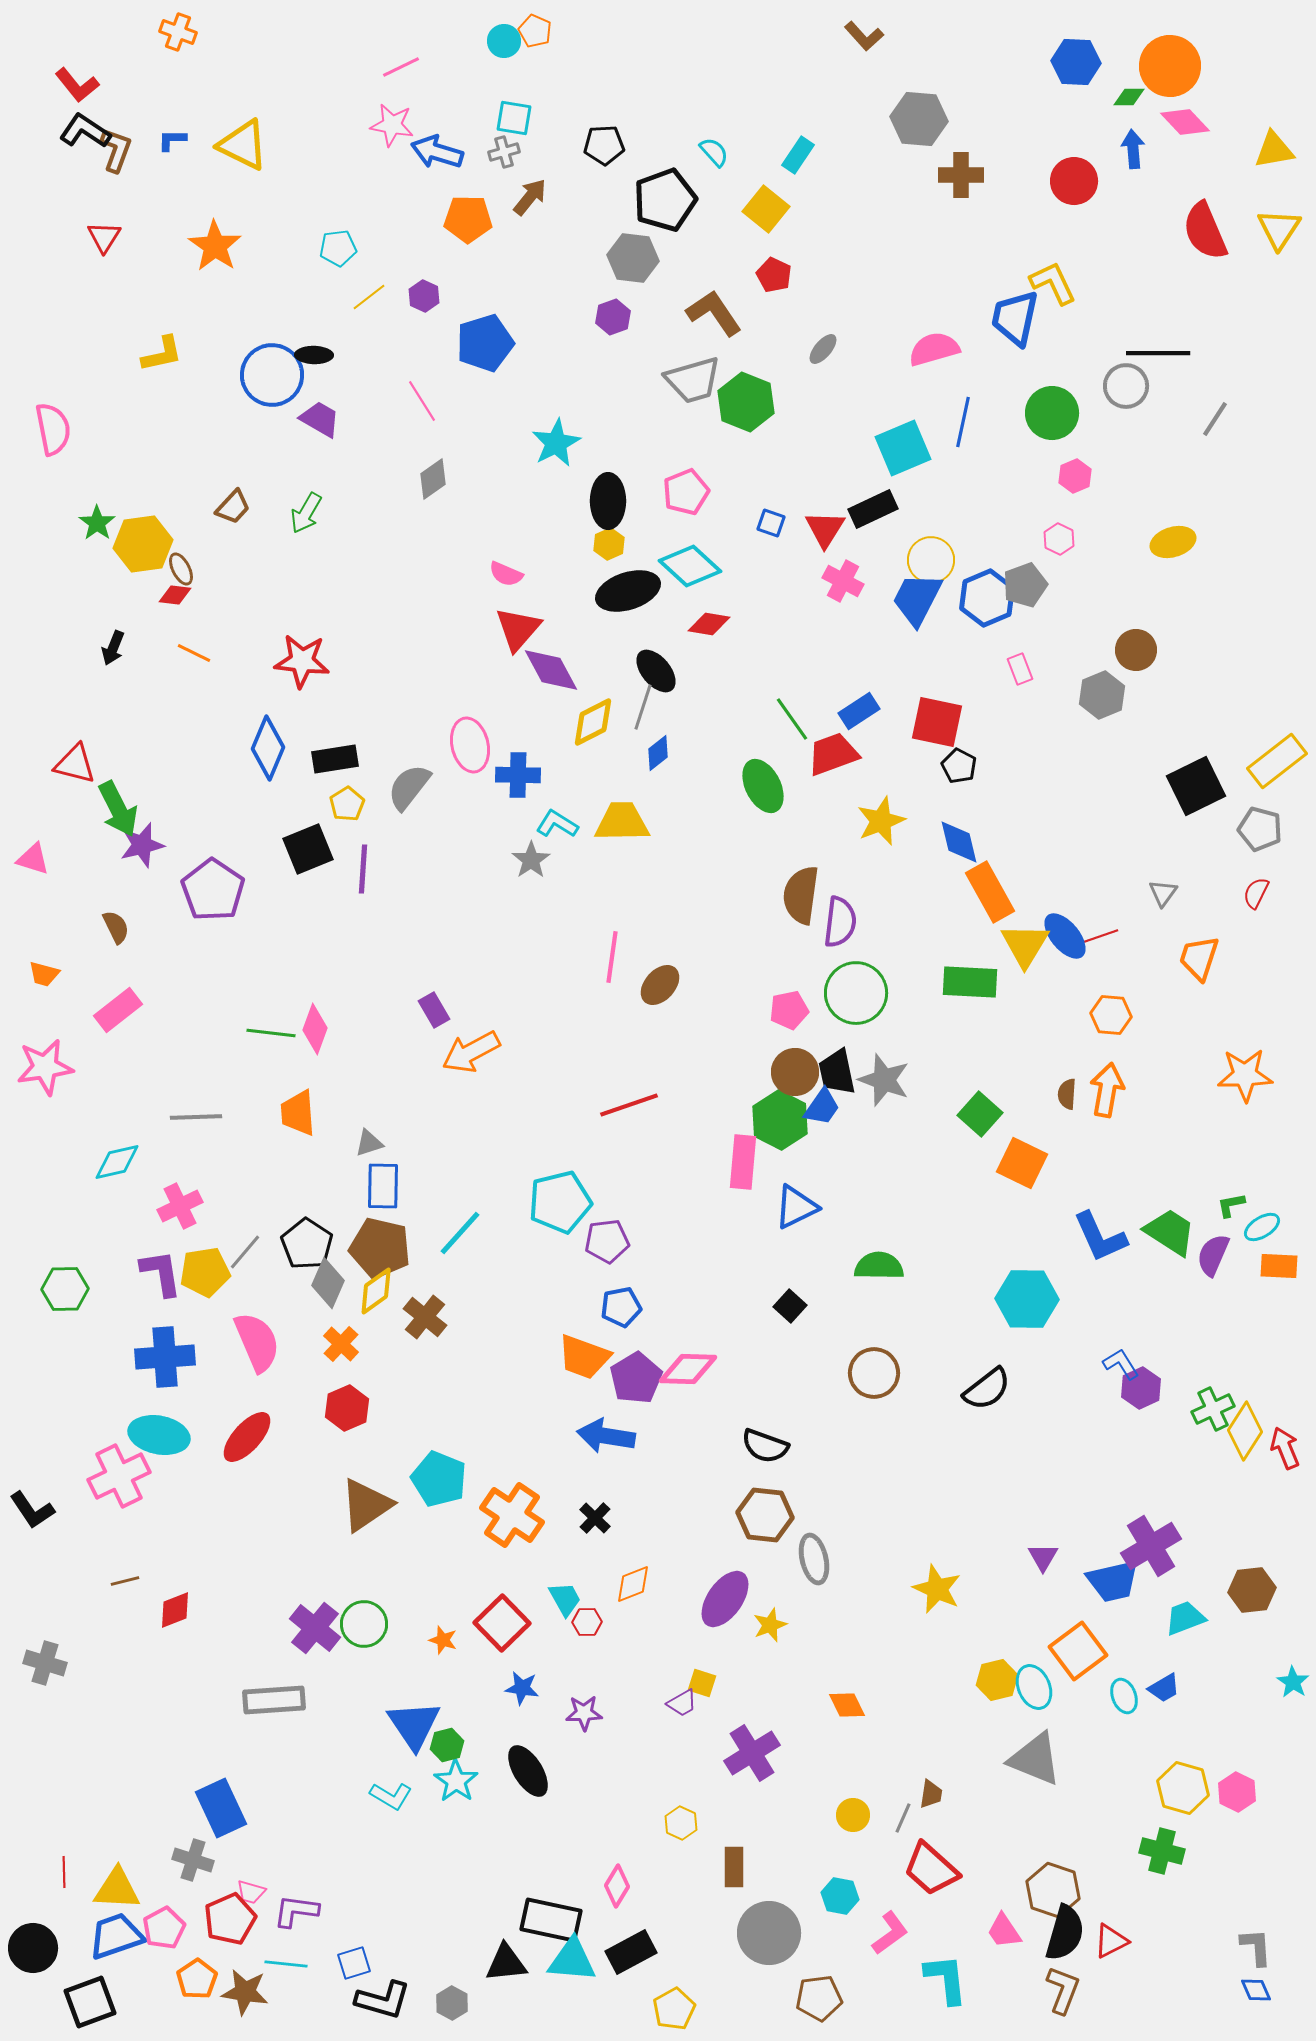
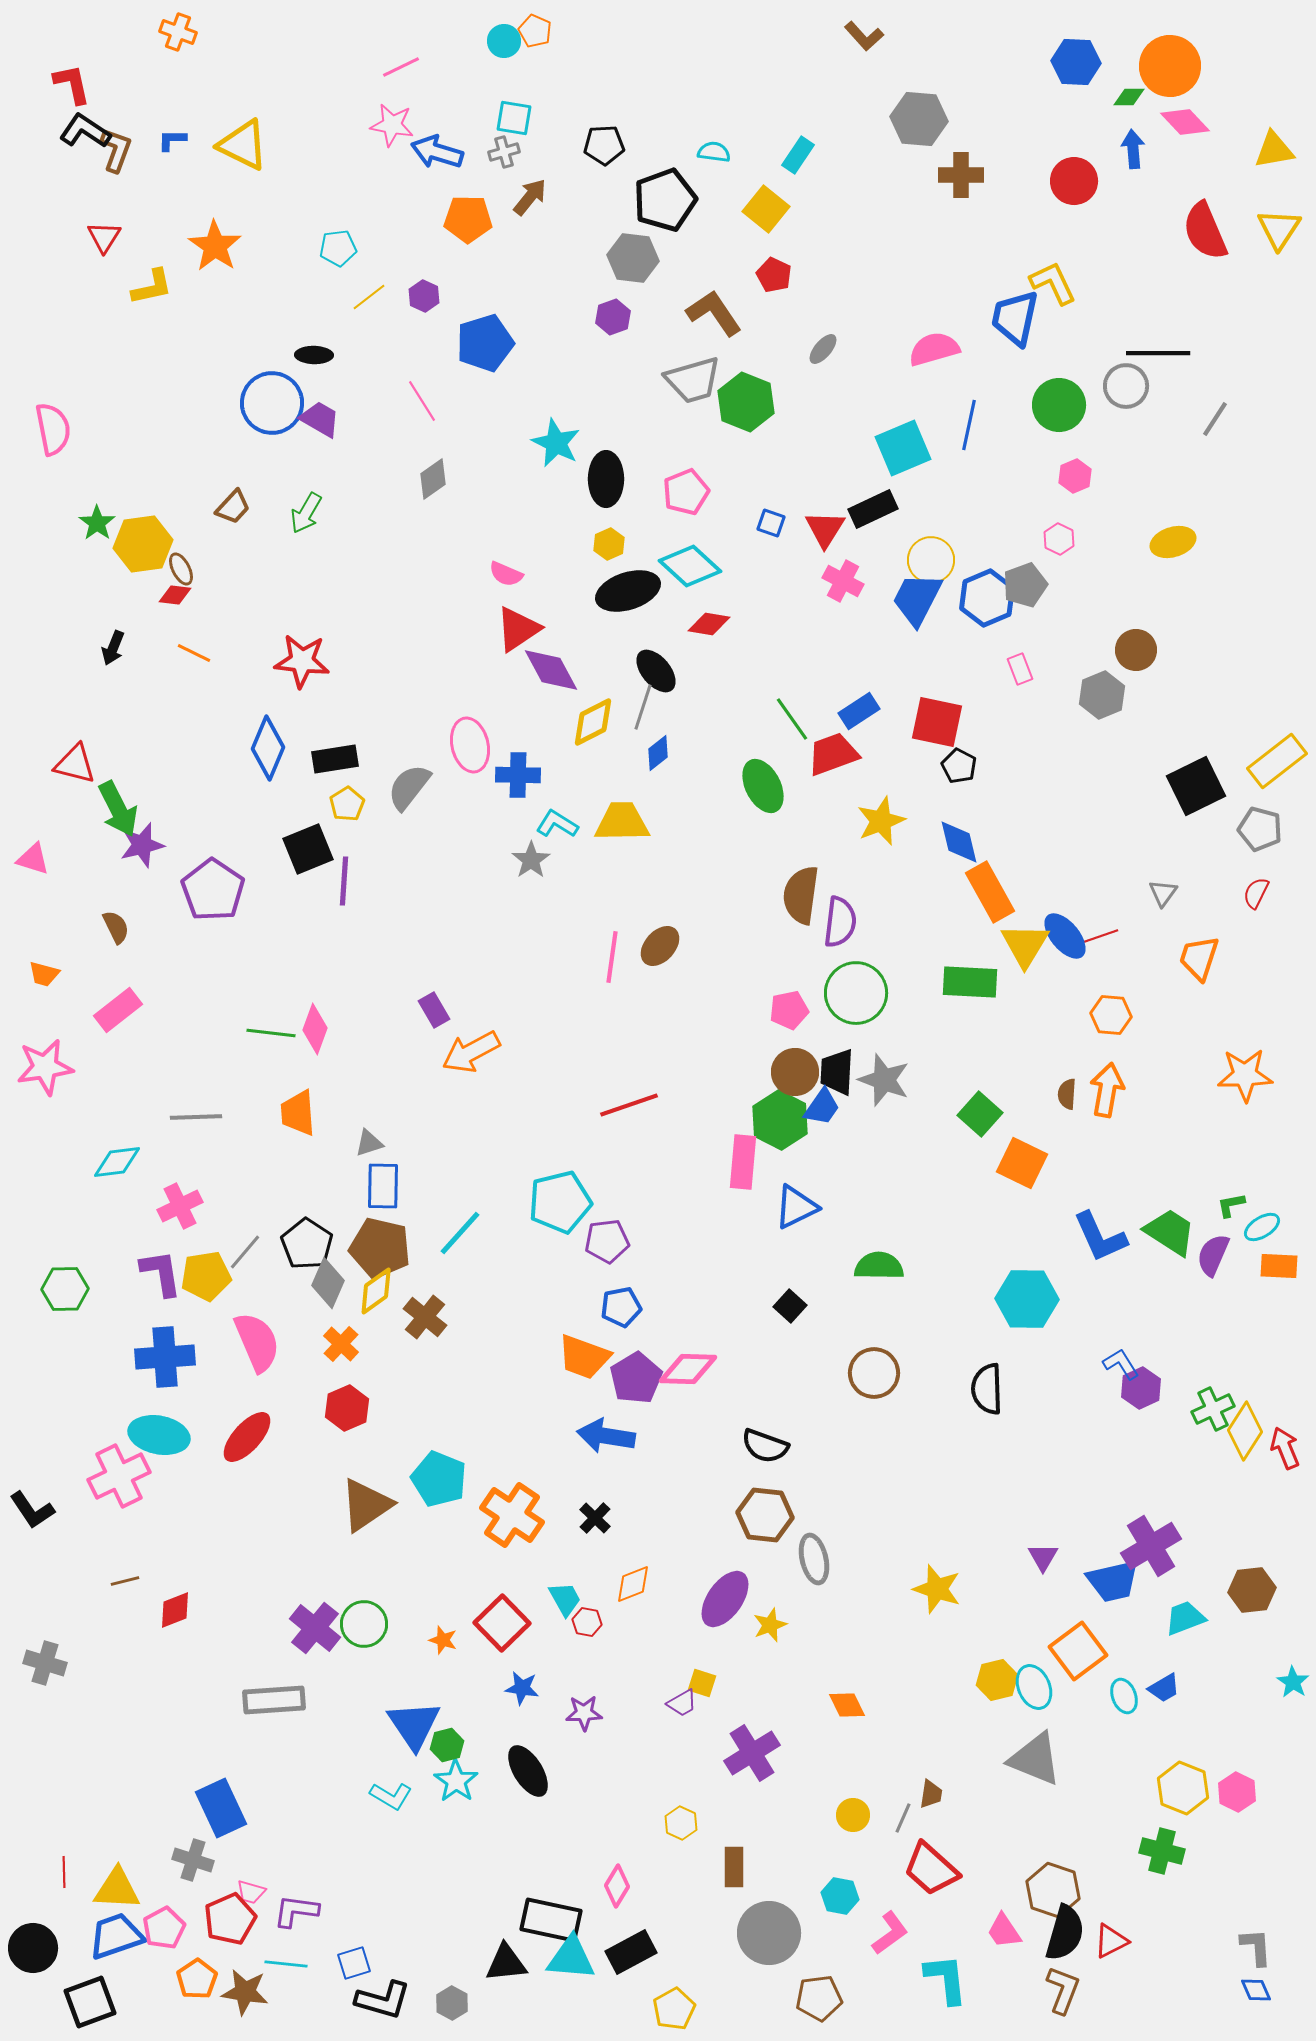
red L-shape at (77, 85): moved 5 px left, 1 px up; rotated 153 degrees counterclockwise
cyan semicircle at (714, 152): rotated 40 degrees counterclockwise
yellow L-shape at (162, 354): moved 10 px left, 67 px up
blue circle at (272, 375): moved 28 px down
green circle at (1052, 413): moved 7 px right, 8 px up
blue line at (963, 422): moved 6 px right, 3 px down
cyan star at (556, 443): rotated 18 degrees counterclockwise
black ellipse at (608, 501): moved 2 px left, 22 px up
red triangle at (518, 629): rotated 15 degrees clockwise
purple line at (363, 869): moved 19 px left, 12 px down
brown ellipse at (660, 985): moved 39 px up
black trapezoid at (837, 1072): rotated 15 degrees clockwise
cyan diamond at (117, 1162): rotated 6 degrees clockwise
yellow pentagon at (205, 1272): moved 1 px right, 4 px down
black semicircle at (987, 1389): rotated 126 degrees clockwise
yellow star at (937, 1589): rotated 6 degrees counterclockwise
red hexagon at (587, 1622): rotated 12 degrees clockwise
yellow hexagon at (1183, 1788): rotated 6 degrees clockwise
cyan triangle at (572, 1960): moved 1 px left, 2 px up
